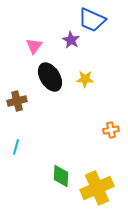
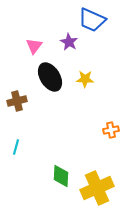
purple star: moved 2 px left, 2 px down
